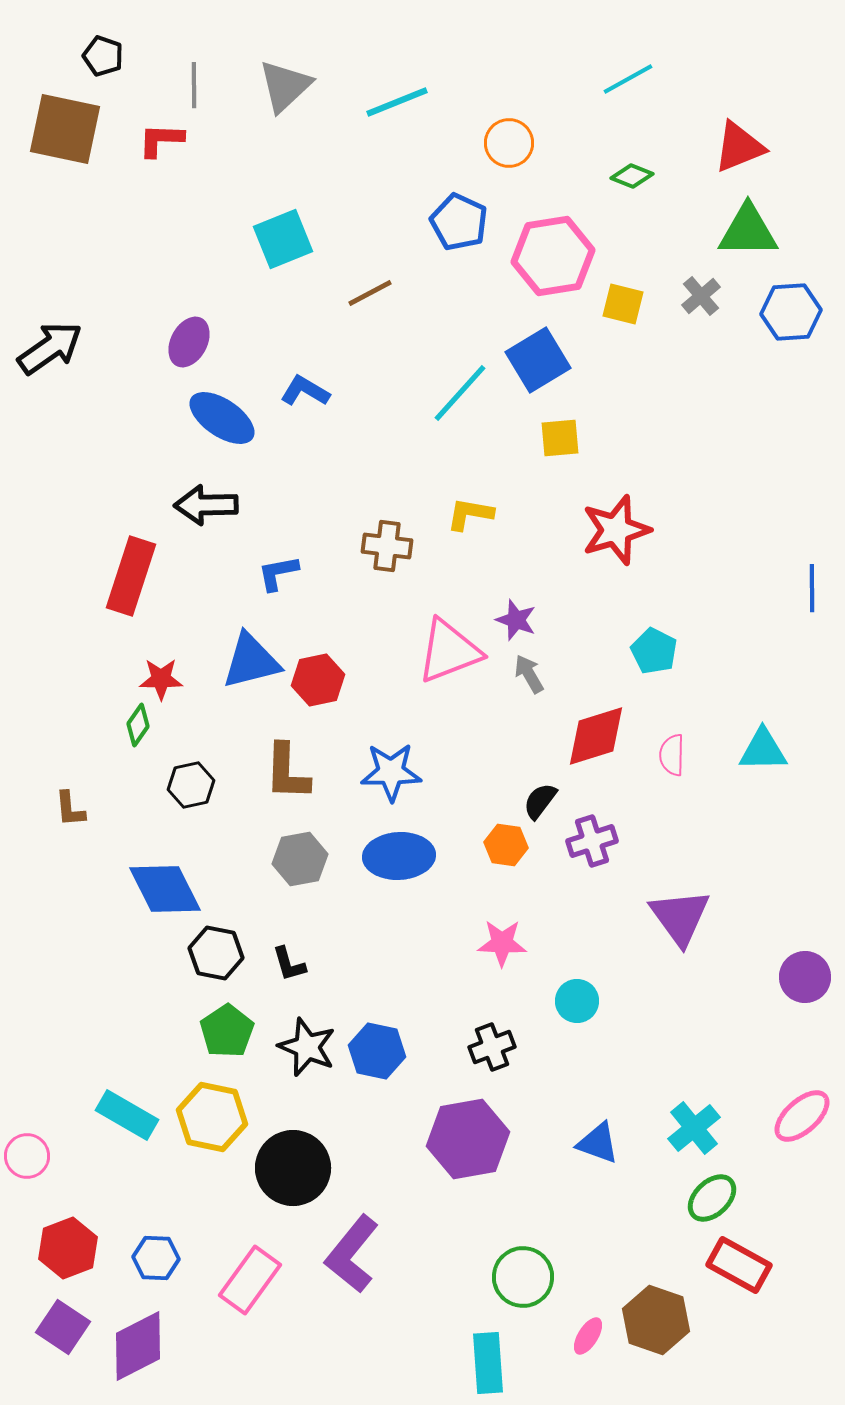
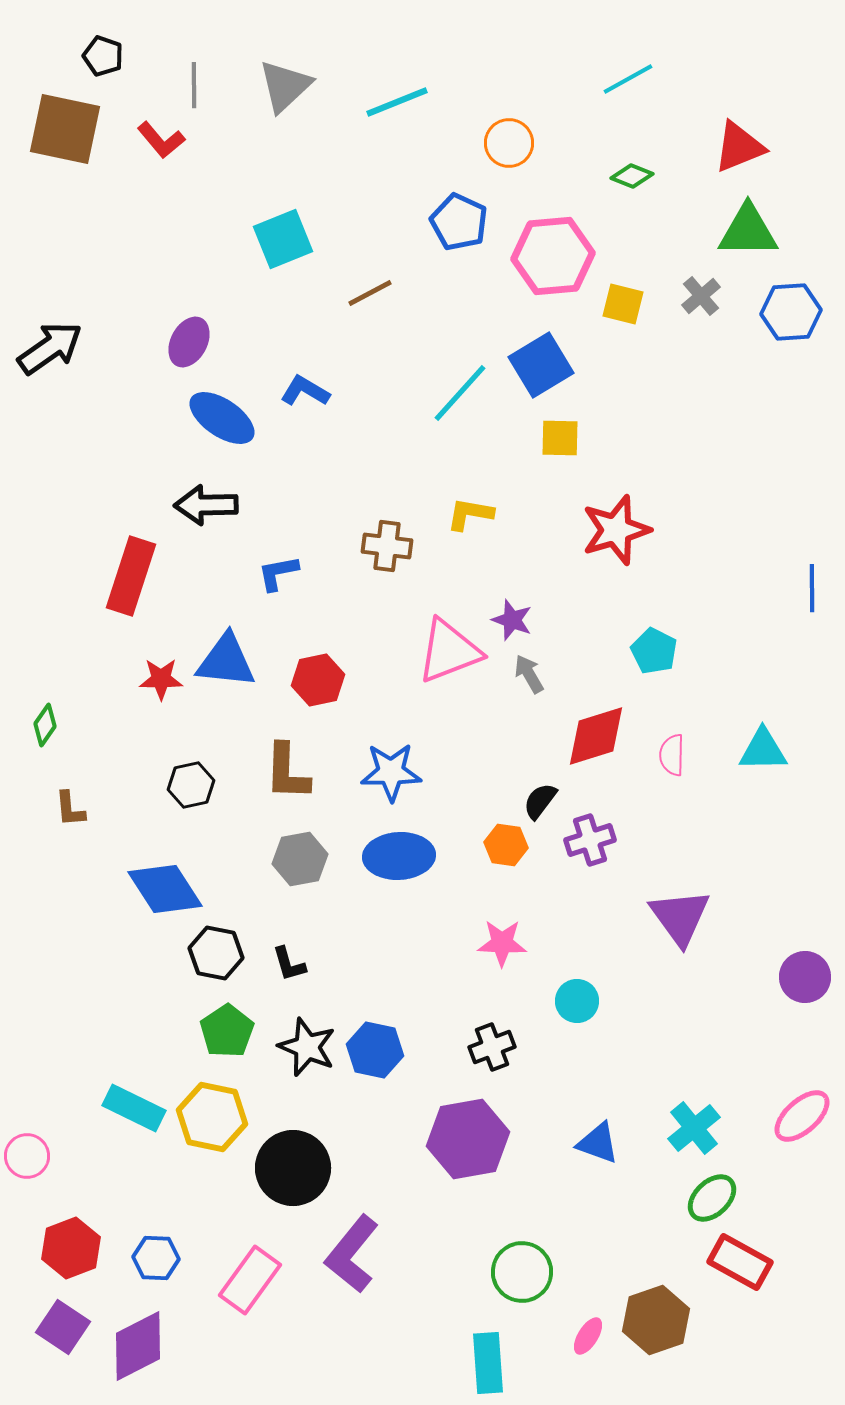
red L-shape at (161, 140): rotated 132 degrees counterclockwise
pink hexagon at (553, 256): rotated 4 degrees clockwise
blue square at (538, 360): moved 3 px right, 5 px down
yellow square at (560, 438): rotated 6 degrees clockwise
purple star at (516, 620): moved 4 px left
blue triangle at (251, 661): moved 25 px left; rotated 20 degrees clockwise
green diamond at (138, 725): moved 93 px left
purple cross at (592, 841): moved 2 px left, 1 px up
blue diamond at (165, 889): rotated 6 degrees counterclockwise
blue hexagon at (377, 1051): moved 2 px left, 1 px up
cyan rectangle at (127, 1115): moved 7 px right, 7 px up; rotated 4 degrees counterclockwise
red hexagon at (68, 1248): moved 3 px right
red rectangle at (739, 1265): moved 1 px right, 3 px up
green circle at (523, 1277): moved 1 px left, 5 px up
brown hexagon at (656, 1320): rotated 22 degrees clockwise
